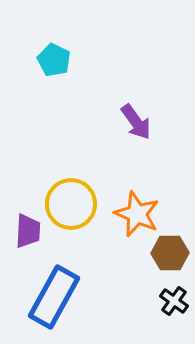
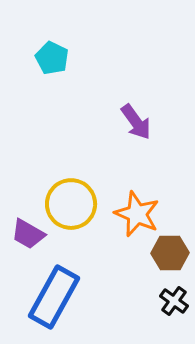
cyan pentagon: moved 2 px left, 2 px up
purple trapezoid: moved 3 px down; rotated 117 degrees clockwise
